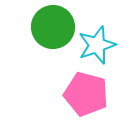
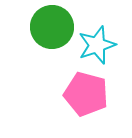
green circle: moved 1 px left
